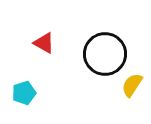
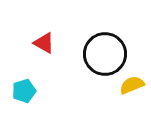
yellow semicircle: rotated 35 degrees clockwise
cyan pentagon: moved 2 px up
